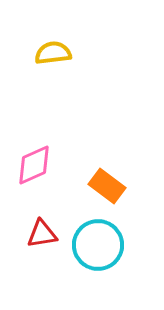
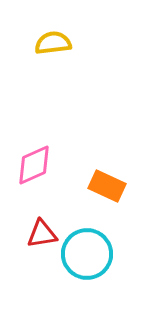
yellow semicircle: moved 10 px up
orange rectangle: rotated 12 degrees counterclockwise
cyan circle: moved 11 px left, 9 px down
